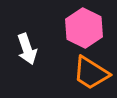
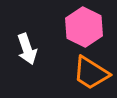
pink hexagon: moved 1 px up
